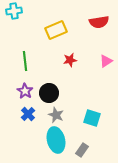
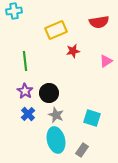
red star: moved 3 px right, 9 px up
